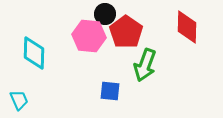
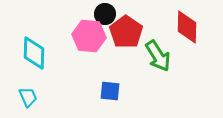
green arrow: moved 13 px right, 9 px up; rotated 52 degrees counterclockwise
cyan trapezoid: moved 9 px right, 3 px up
